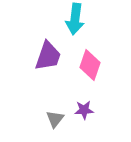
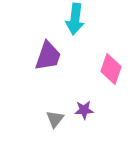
pink diamond: moved 21 px right, 4 px down
